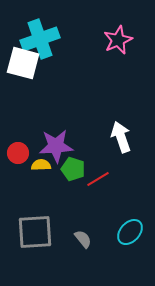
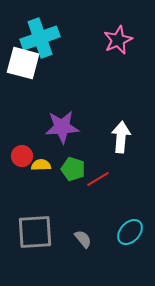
cyan cross: moved 1 px up
white arrow: rotated 24 degrees clockwise
purple star: moved 6 px right, 19 px up
red circle: moved 4 px right, 3 px down
